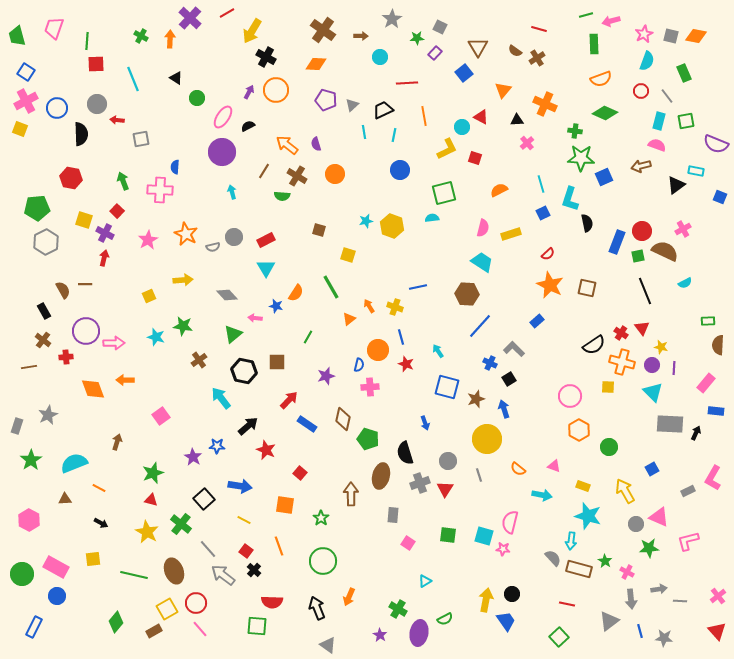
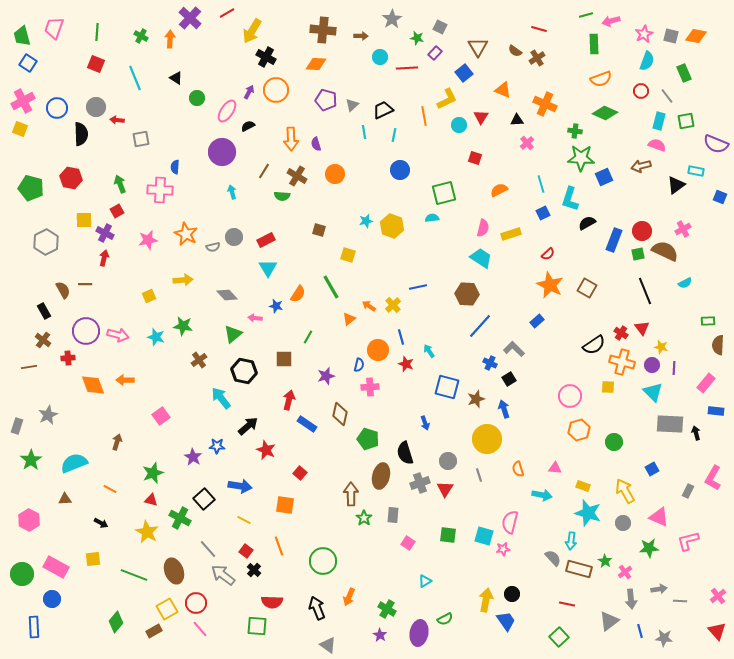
brown cross at (323, 30): rotated 30 degrees counterclockwise
green trapezoid at (17, 36): moved 5 px right
green star at (417, 38): rotated 16 degrees clockwise
green line at (87, 41): moved 10 px right, 9 px up
red square at (96, 64): rotated 24 degrees clockwise
blue square at (26, 72): moved 2 px right, 9 px up
cyan line at (133, 79): moved 2 px right, 1 px up
red line at (407, 83): moved 15 px up
orange triangle at (503, 90): rotated 48 degrees counterclockwise
pink cross at (26, 101): moved 3 px left
gray circle at (97, 104): moved 1 px left, 3 px down
pink ellipse at (223, 117): moved 4 px right, 6 px up
red triangle at (481, 117): rotated 35 degrees clockwise
cyan circle at (462, 127): moved 3 px left, 2 px up
orange arrow at (287, 145): moved 4 px right, 6 px up; rotated 130 degrees counterclockwise
yellow L-shape at (447, 149): moved 50 px up
green arrow at (123, 181): moved 3 px left, 3 px down
green pentagon at (37, 208): moved 6 px left, 20 px up; rotated 20 degrees clockwise
red square at (117, 211): rotated 16 degrees clockwise
yellow square at (84, 220): rotated 18 degrees counterclockwise
black semicircle at (587, 223): rotated 108 degrees counterclockwise
pink star at (148, 240): rotated 18 degrees clockwise
blue rectangle at (617, 242): moved 3 px left, 2 px up
green square at (638, 256): moved 2 px up
cyan trapezoid at (482, 262): moved 1 px left, 4 px up
cyan triangle at (266, 268): moved 2 px right
brown square at (587, 288): rotated 18 degrees clockwise
orange semicircle at (296, 293): moved 2 px right, 1 px down
orange arrow at (369, 306): rotated 24 degrees counterclockwise
yellow cross at (395, 307): moved 2 px left, 2 px up; rotated 28 degrees clockwise
pink arrow at (114, 343): moved 4 px right, 8 px up; rotated 15 degrees clockwise
cyan arrow at (438, 351): moved 9 px left
red cross at (66, 357): moved 2 px right, 1 px down
brown square at (277, 362): moved 7 px right, 3 px up
orange diamond at (93, 389): moved 4 px up
red arrow at (289, 400): rotated 30 degrees counterclockwise
brown diamond at (343, 419): moved 3 px left, 5 px up
orange hexagon at (579, 430): rotated 15 degrees clockwise
black arrow at (696, 433): rotated 40 degrees counterclockwise
green circle at (609, 447): moved 5 px right, 5 px up
pink triangle at (554, 466): moved 1 px right, 2 px down; rotated 16 degrees counterclockwise
orange semicircle at (518, 469): rotated 35 degrees clockwise
orange line at (99, 488): moved 11 px right, 1 px down
gray rectangle at (688, 491): rotated 40 degrees counterclockwise
cyan star at (588, 516): moved 3 px up
green star at (321, 518): moved 43 px right
green cross at (181, 524): moved 1 px left, 6 px up; rotated 10 degrees counterclockwise
gray circle at (636, 524): moved 13 px left, 1 px up
pink star at (503, 549): rotated 16 degrees counterclockwise
pink cross at (627, 572): moved 2 px left; rotated 24 degrees clockwise
green line at (134, 575): rotated 8 degrees clockwise
blue circle at (57, 596): moved 5 px left, 3 px down
green cross at (398, 609): moved 11 px left
blue rectangle at (34, 627): rotated 30 degrees counterclockwise
